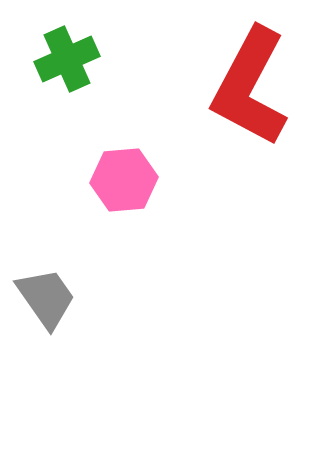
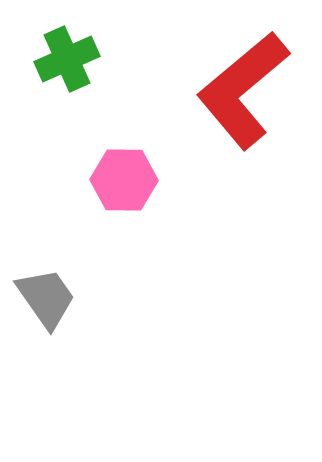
red L-shape: moved 7 px left, 3 px down; rotated 22 degrees clockwise
pink hexagon: rotated 6 degrees clockwise
